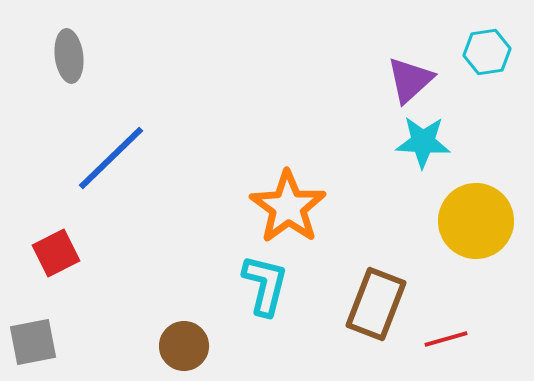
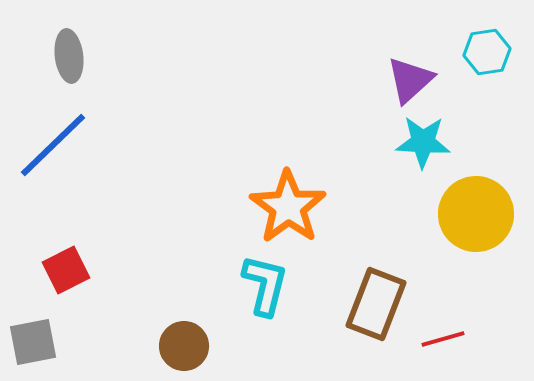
blue line: moved 58 px left, 13 px up
yellow circle: moved 7 px up
red square: moved 10 px right, 17 px down
red line: moved 3 px left
